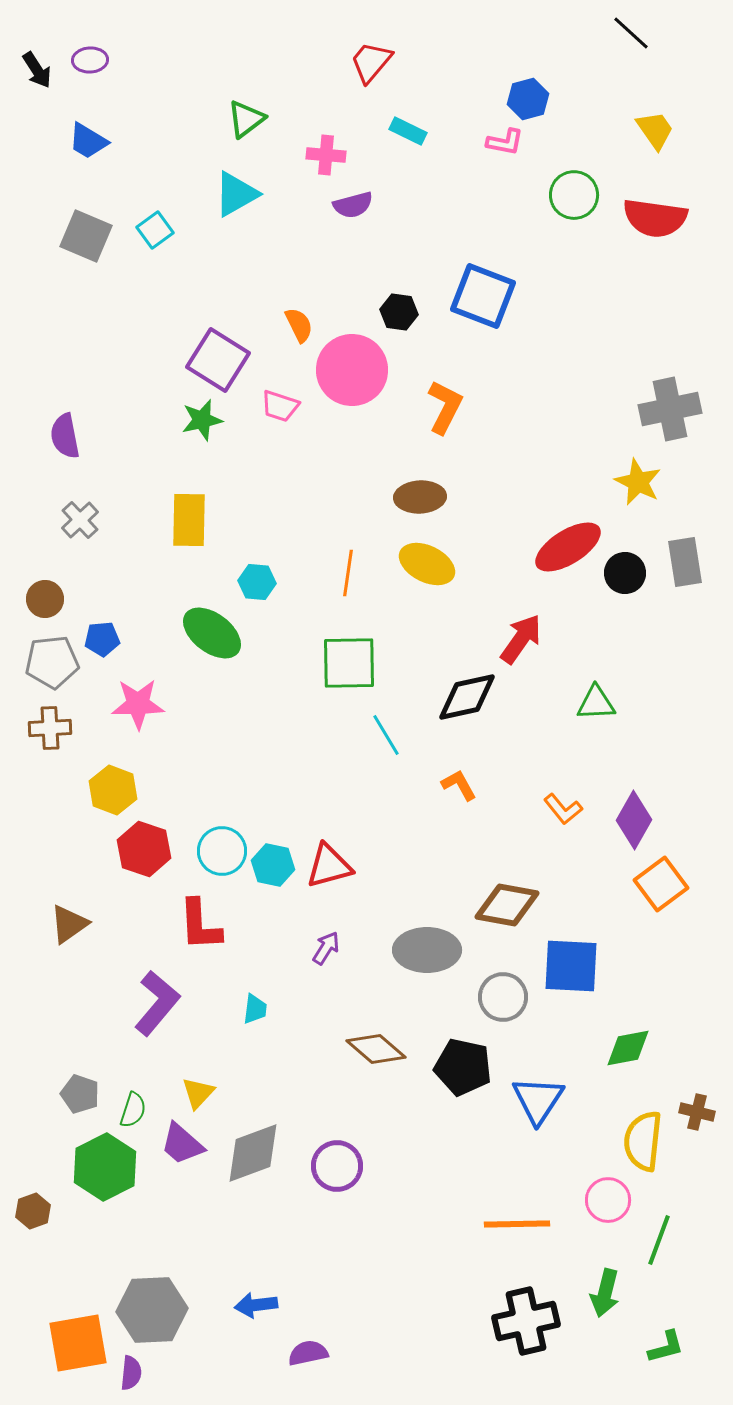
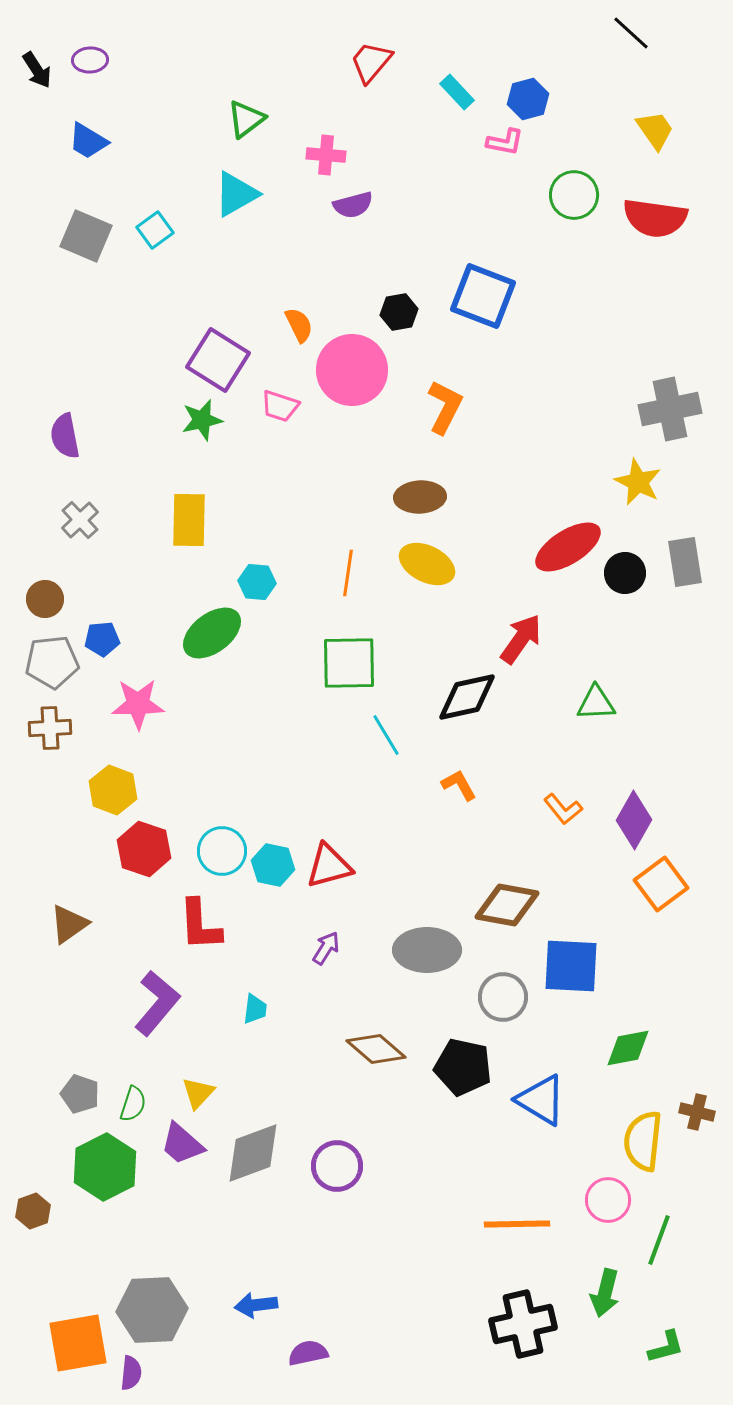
cyan rectangle at (408, 131): moved 49 px right, 39 px up; rotated 21 degrees clockwise
black hexagon at (399, 312): rotated 18 degrees counterclockwise
green ellipse at (212, 633): rotated 74 degrees counterclockwise
blue triangle at (538, 1100): moved 3 px right; rotated 32 degrees counterclockwise
green semicircle at (133, 1110): moved 6 px up
black cross at (526, 1321): moved 3 px left, 3 px down
